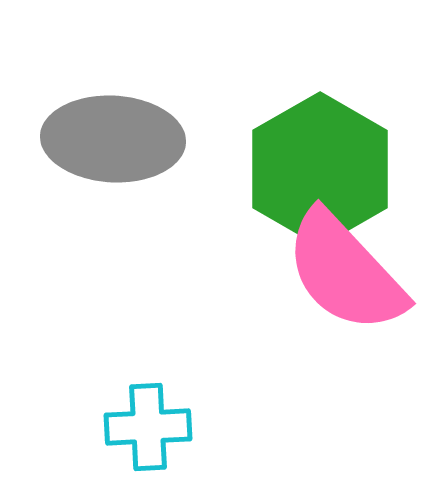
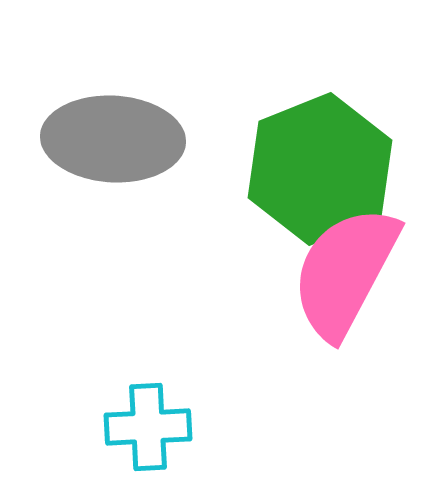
green hexagon: rotated 8 degrees clockwise
pink semicircle: rotated 71 degrees clockwise
